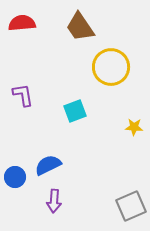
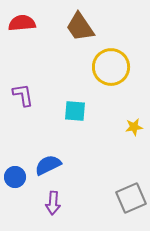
cyan square: rotated 25 degrees clockwise
yellow star: rotated 12 degrees counterclockwise
purple arrow: moved 1 px left, 2 px down
gray square: moved 8 px up
